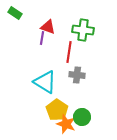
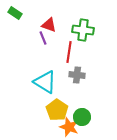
red triangle: moved 1 px right, 2 px up
purple line: moved 1 px right; rotated 32 degrees counterclockwise
orange star: moved 3 px right, 3 px down
